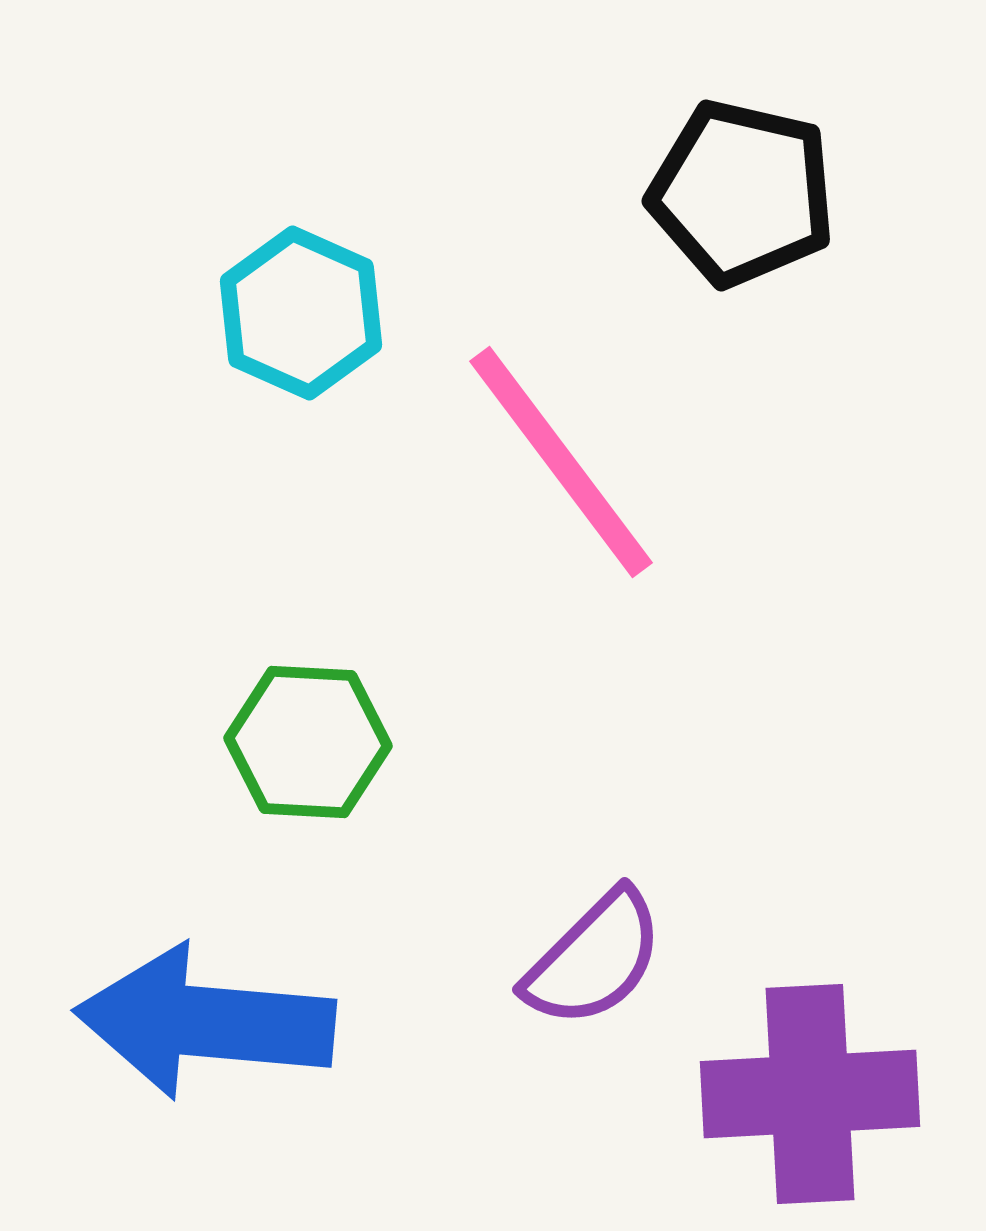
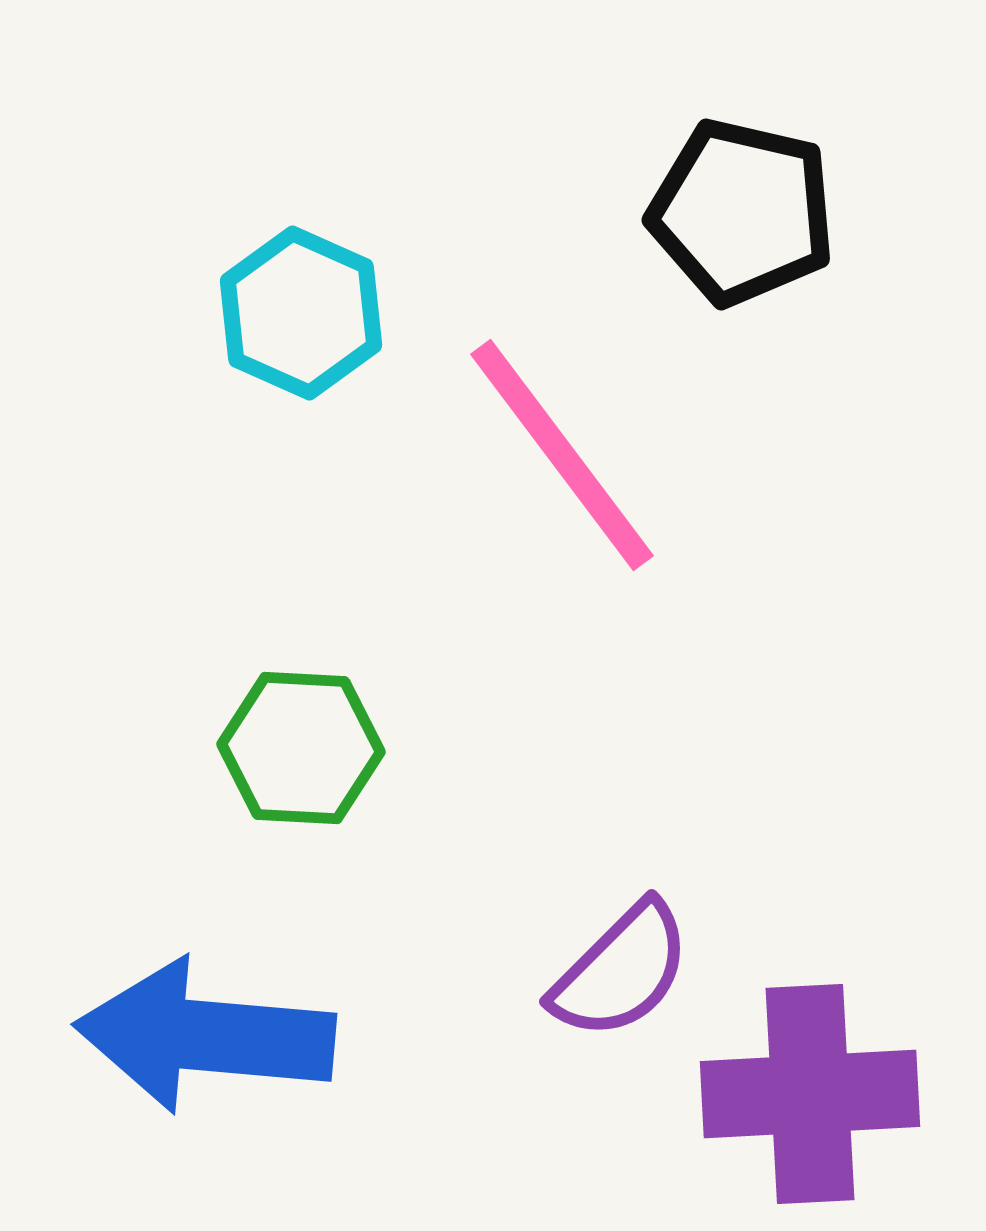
black pentagon: moved 19 px down
pink line: moved 1 px right, 7 px up
green hexagon: moved 7 px left, 6 px down
purple semicircle: moved 27 px right, 12 px down
blue arrow: moved 14 px down
